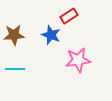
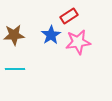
blue star: rotated 18 degrees clockwise
pink star: moved 18 px up
